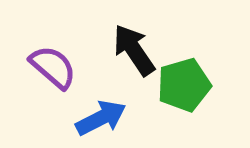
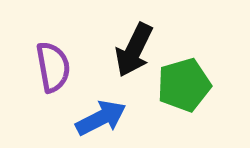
black arrow: rotated 120 degrees counterclockwise
purple semicircle: rotated 39 degrees clockwise
